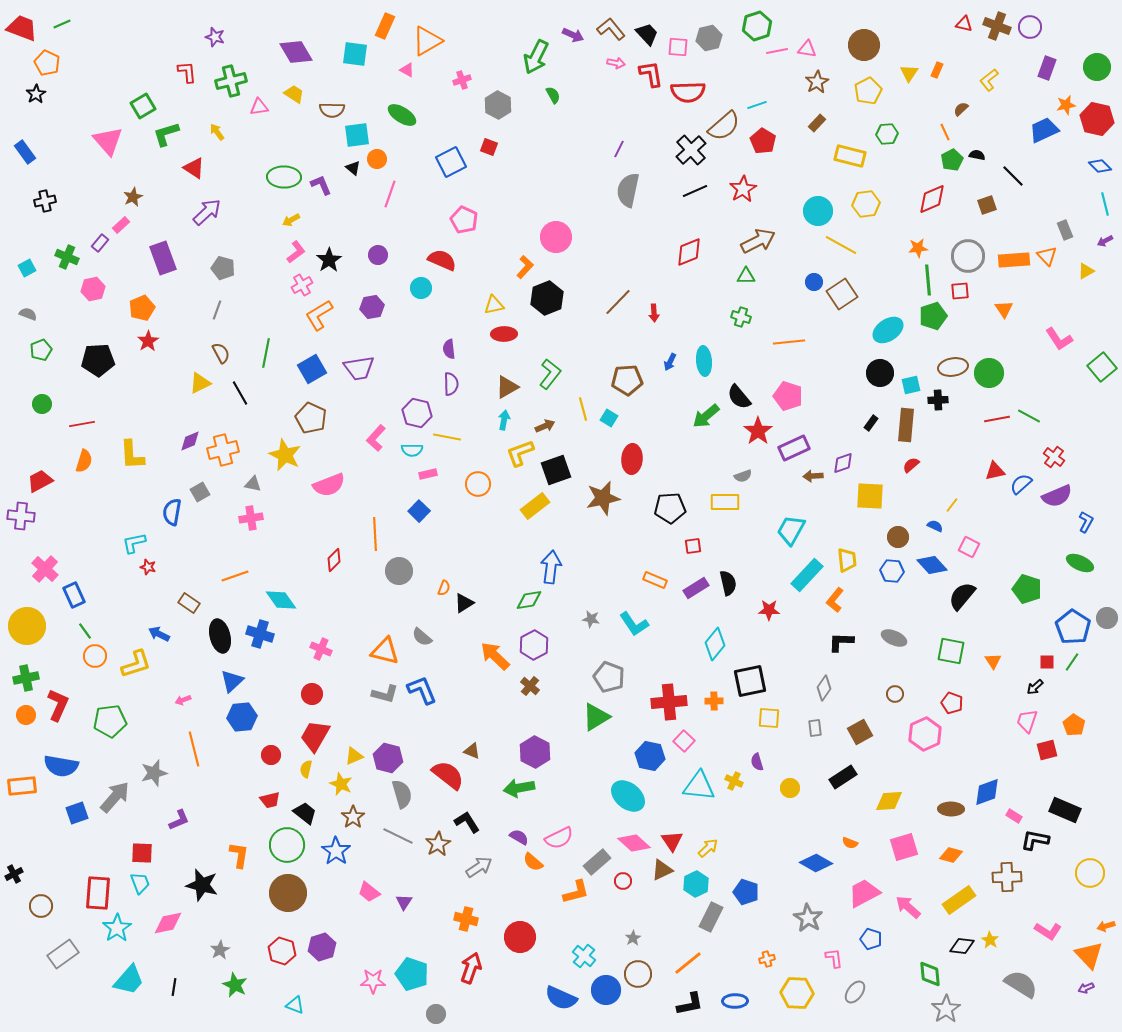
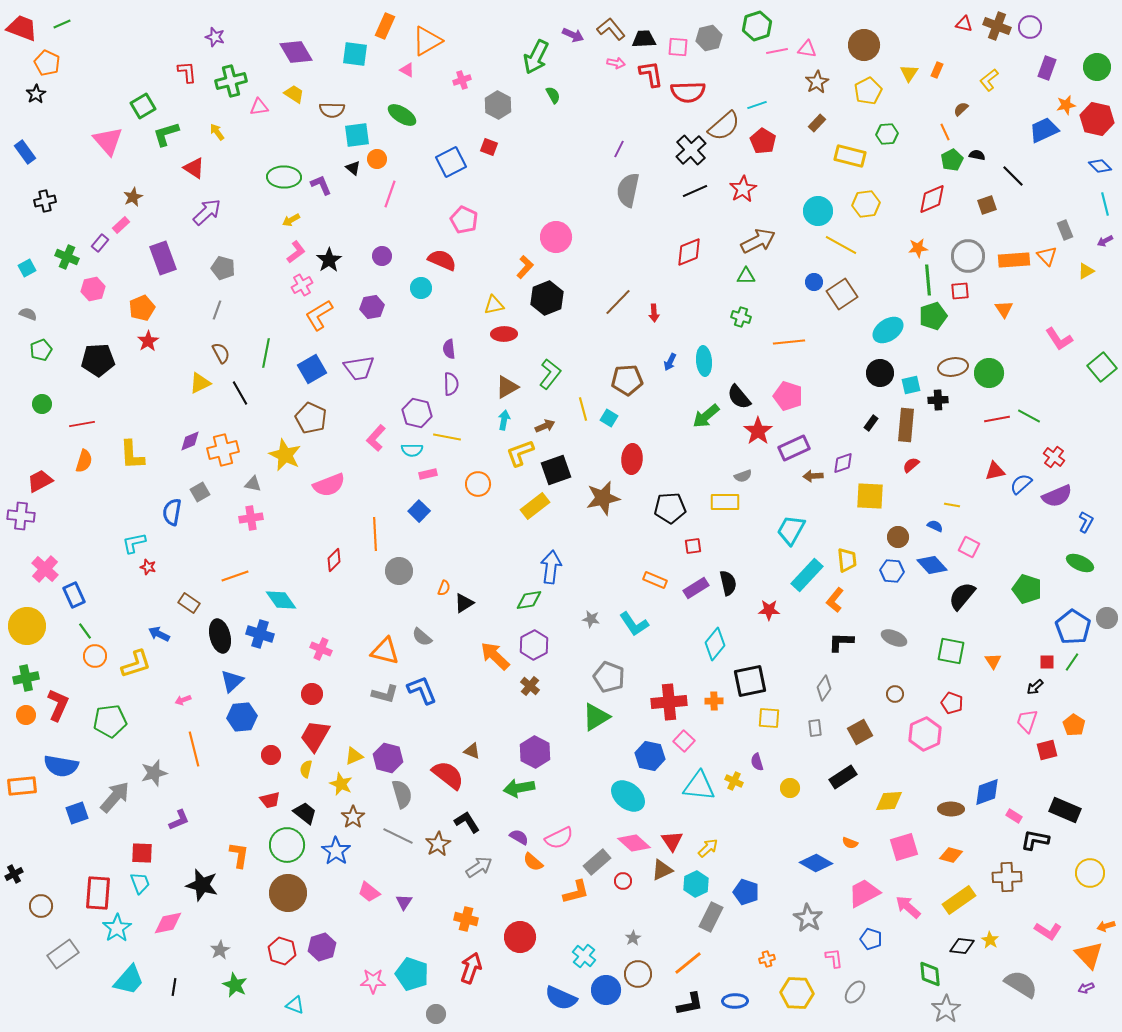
black trapezoid at (647, 34): moved 3 px left, 5 px down; rotated 50 degrees counterclockwise
purple circle at (378, 255): moved 4 px right, 1 px down
yellow line at (952, 505): rotated 63 degrees clockwise
